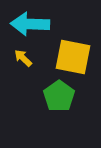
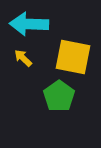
cyan arrow: moved 1 px left
